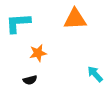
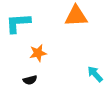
orange triangle: moved 1 px right, 3 px up
